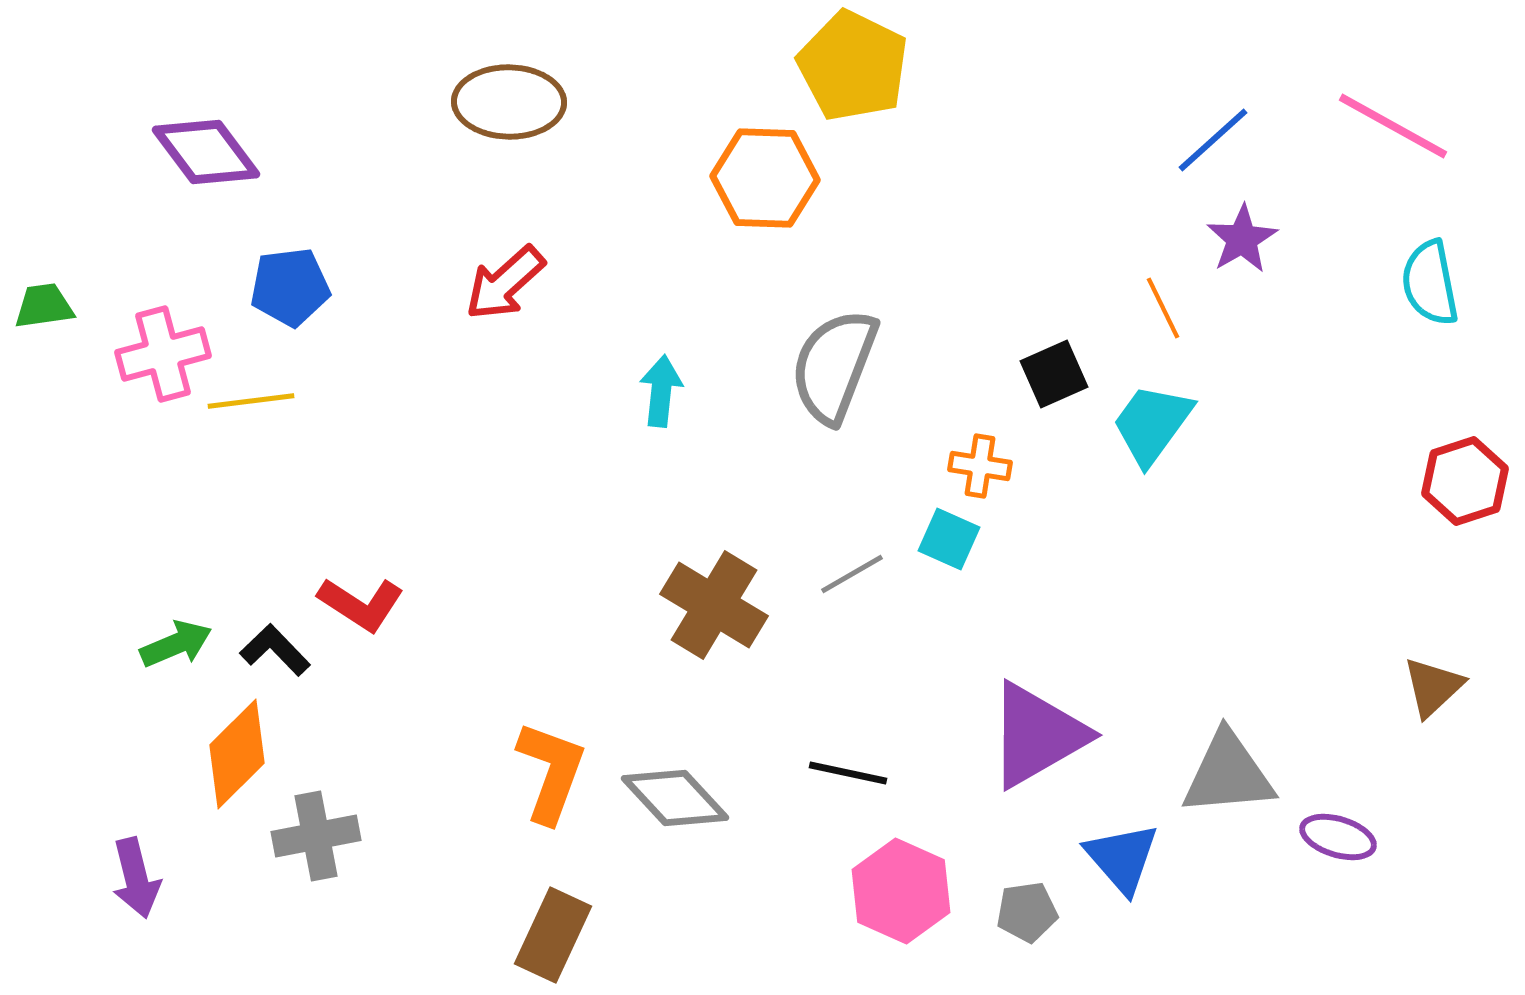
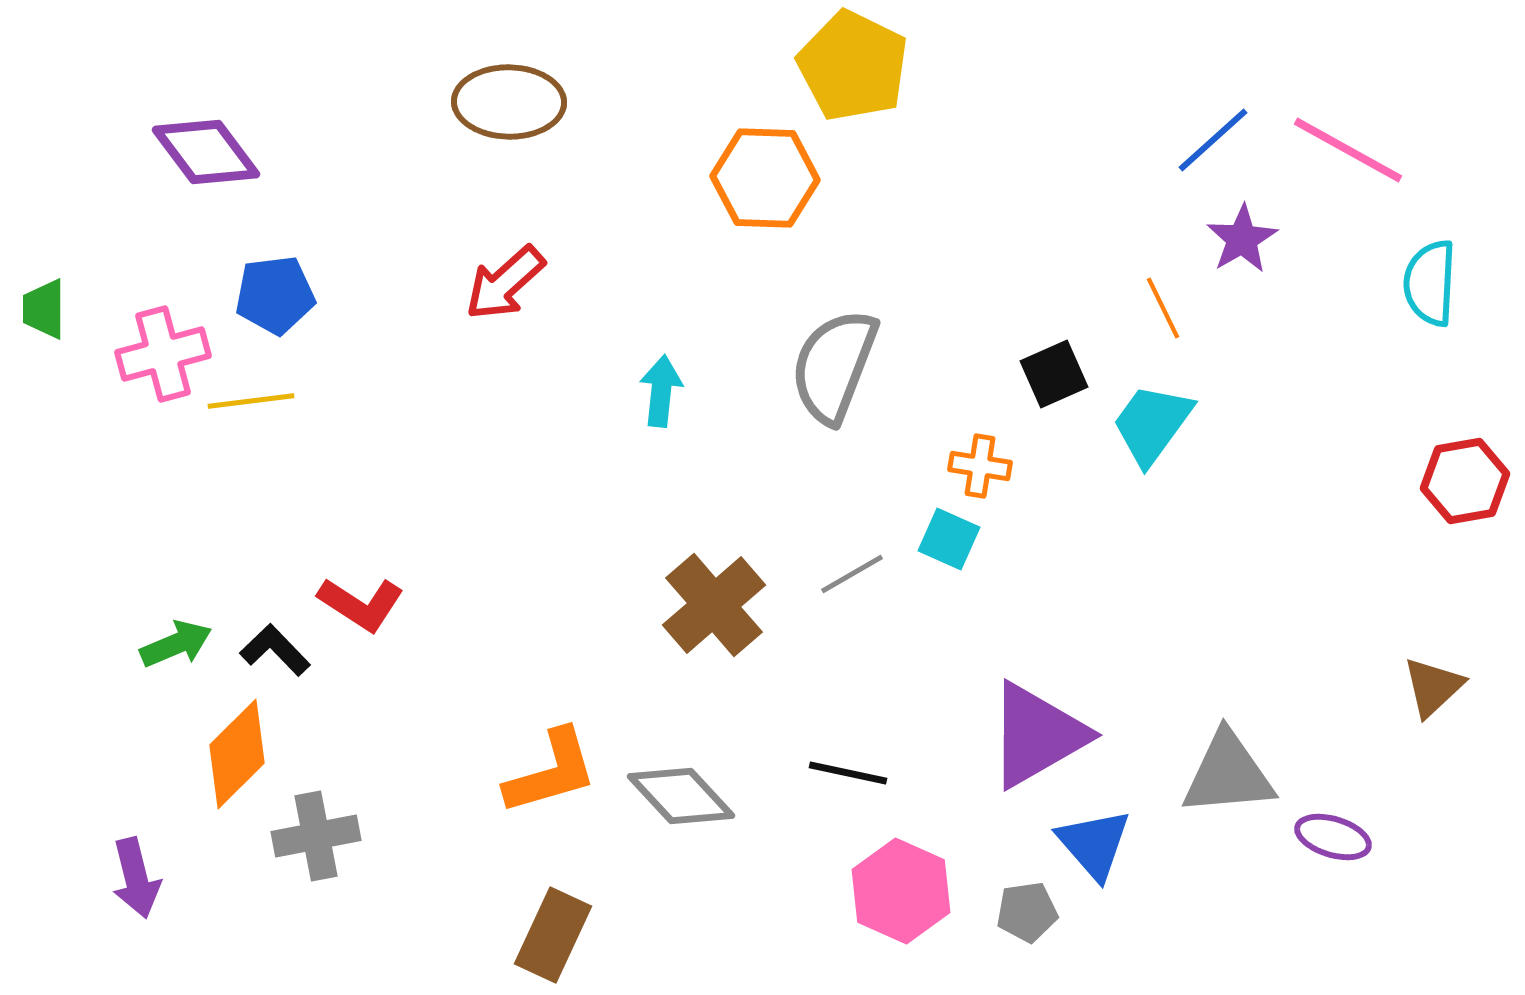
pink line: moved 45 px left, 24 px down
cyan semicircle: rotated 14 degrees clockwise
blue pentagon: moved 15 px left, 8 px down
green trapezoid: moved 3 px down; rotated 82 degrees counterclockwise
red hexagon: rotated 8 degrees clockwise
brown cross: rotated 18 degrees clockwise
orange L-shape: rotated 54 degrees clockwise
gray diamond: moved 6 px right, 2 px up
purple ellipse: moved 5 px left
blue triangle: moved 28 px left, 14 px up
